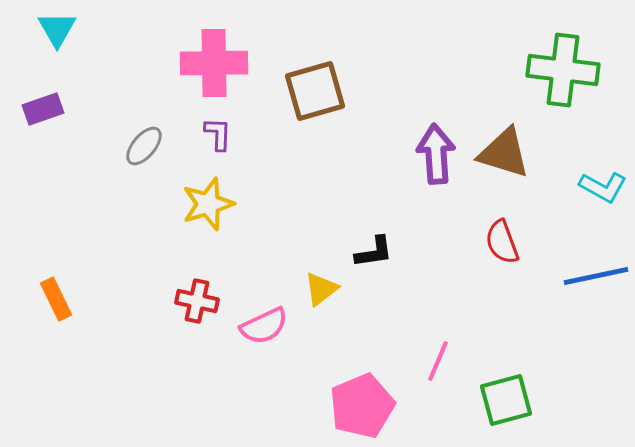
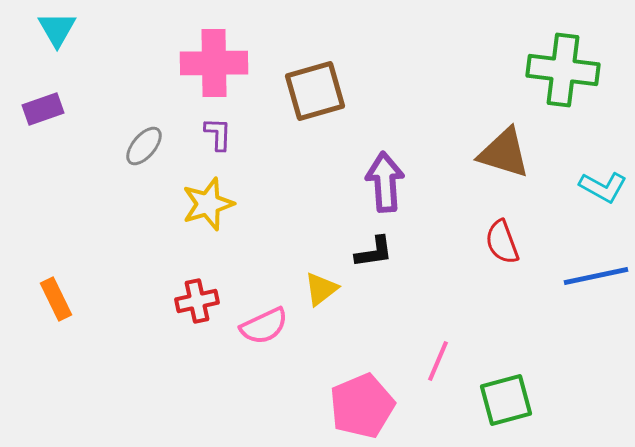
purple arrow: moved 51 px left, 28 px down
red cross: rotated 24 degrees counterclockwise
